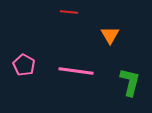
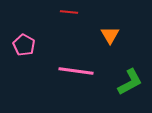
pink pentagon: moved 20 px up
green L-shape: rotated 48 degrees clockwise
